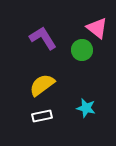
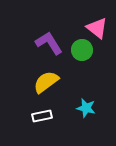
purple L-shape: moved 6 px right, 5 px down
yellow semicircle: moved 4 px right, 3 px up
